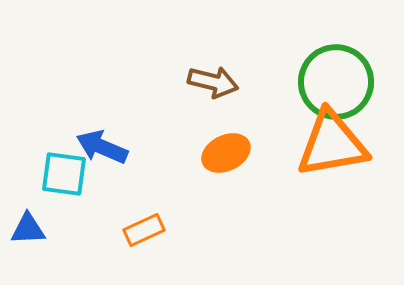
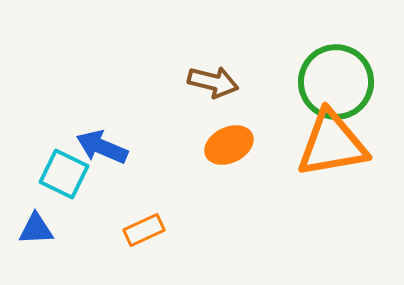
orange ellipse: moved 3 px right, 8 px up
cyan square: rotated 18 degrees clockwise
blue triangle: moved 8 px right
